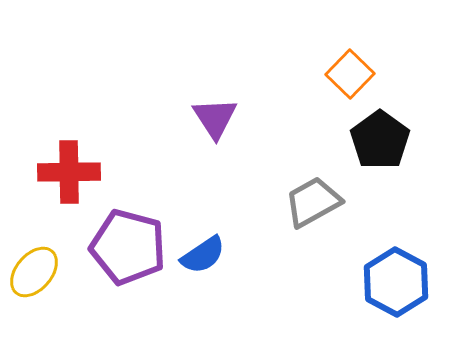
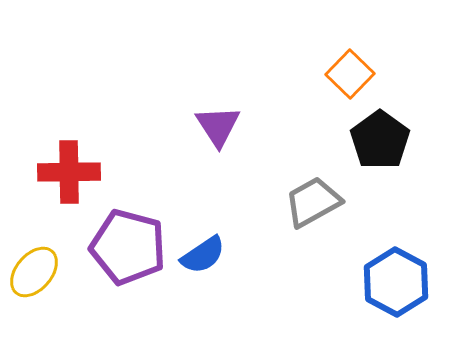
purple triangle: moved 3 px right, 8 px down
